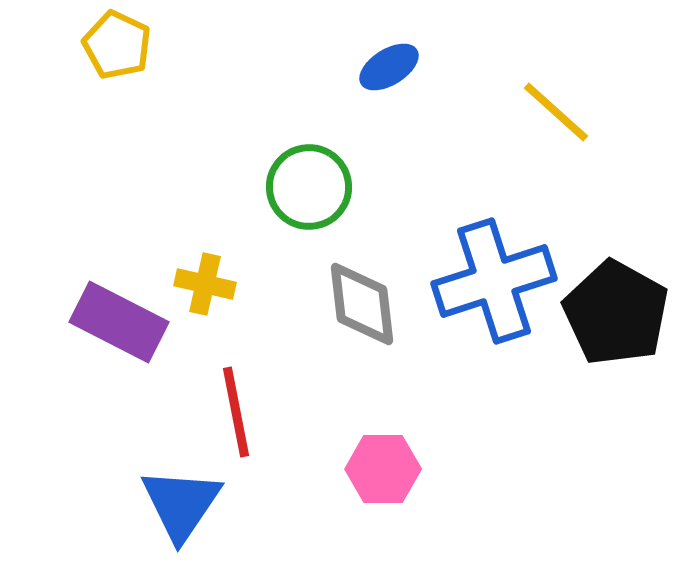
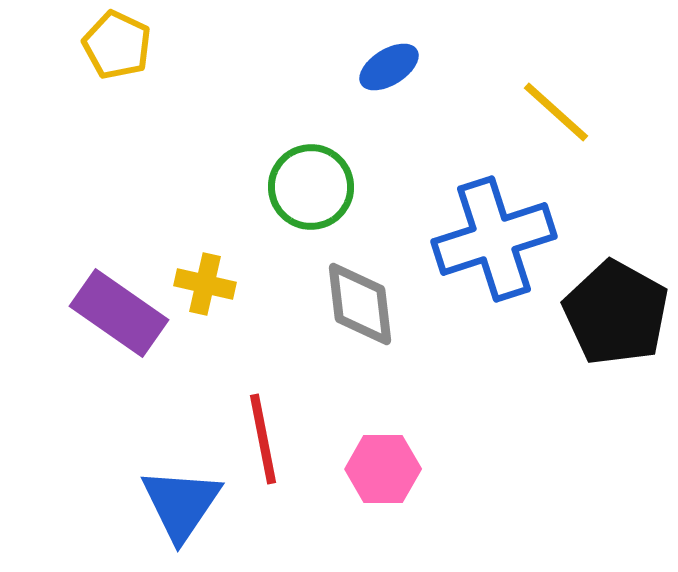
green circle: moved 2 px right
blue cross: moved 42 px up
gray diamond: moved 2 px left
purple rectangle: moved 9 px up; rotated 8 degrees clockwise
red line: moved 27 px right, 27 px down
